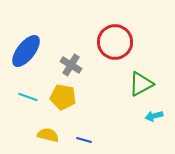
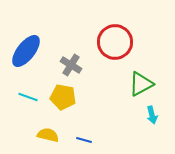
cyan arrow: moved 2 px left, 1 px up; rotated 90 degrees counterclockwise
